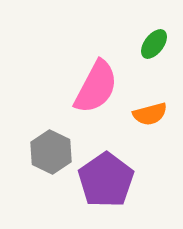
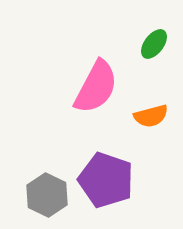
orange semicircle: moved 1 px right, 2 px down
gray hexagon: moved 4 px left, 43 px down
purple pentagon: rotated 18 degrees counterclockwise
